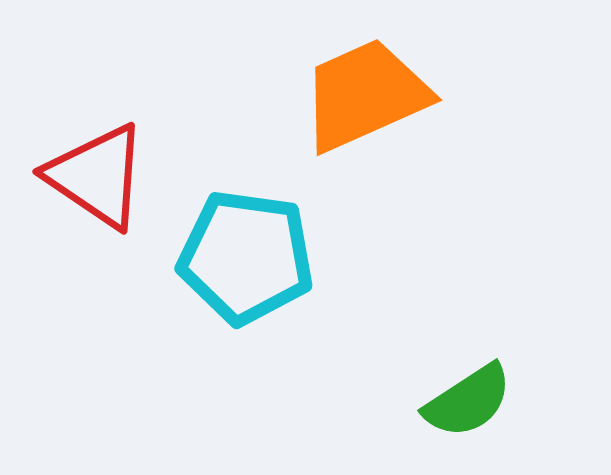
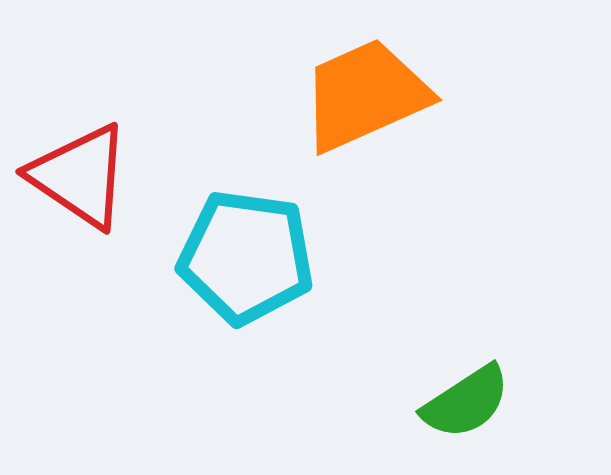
red triangle: moved 17 px left
green semicircle: moved 2 px left, 1 px down
